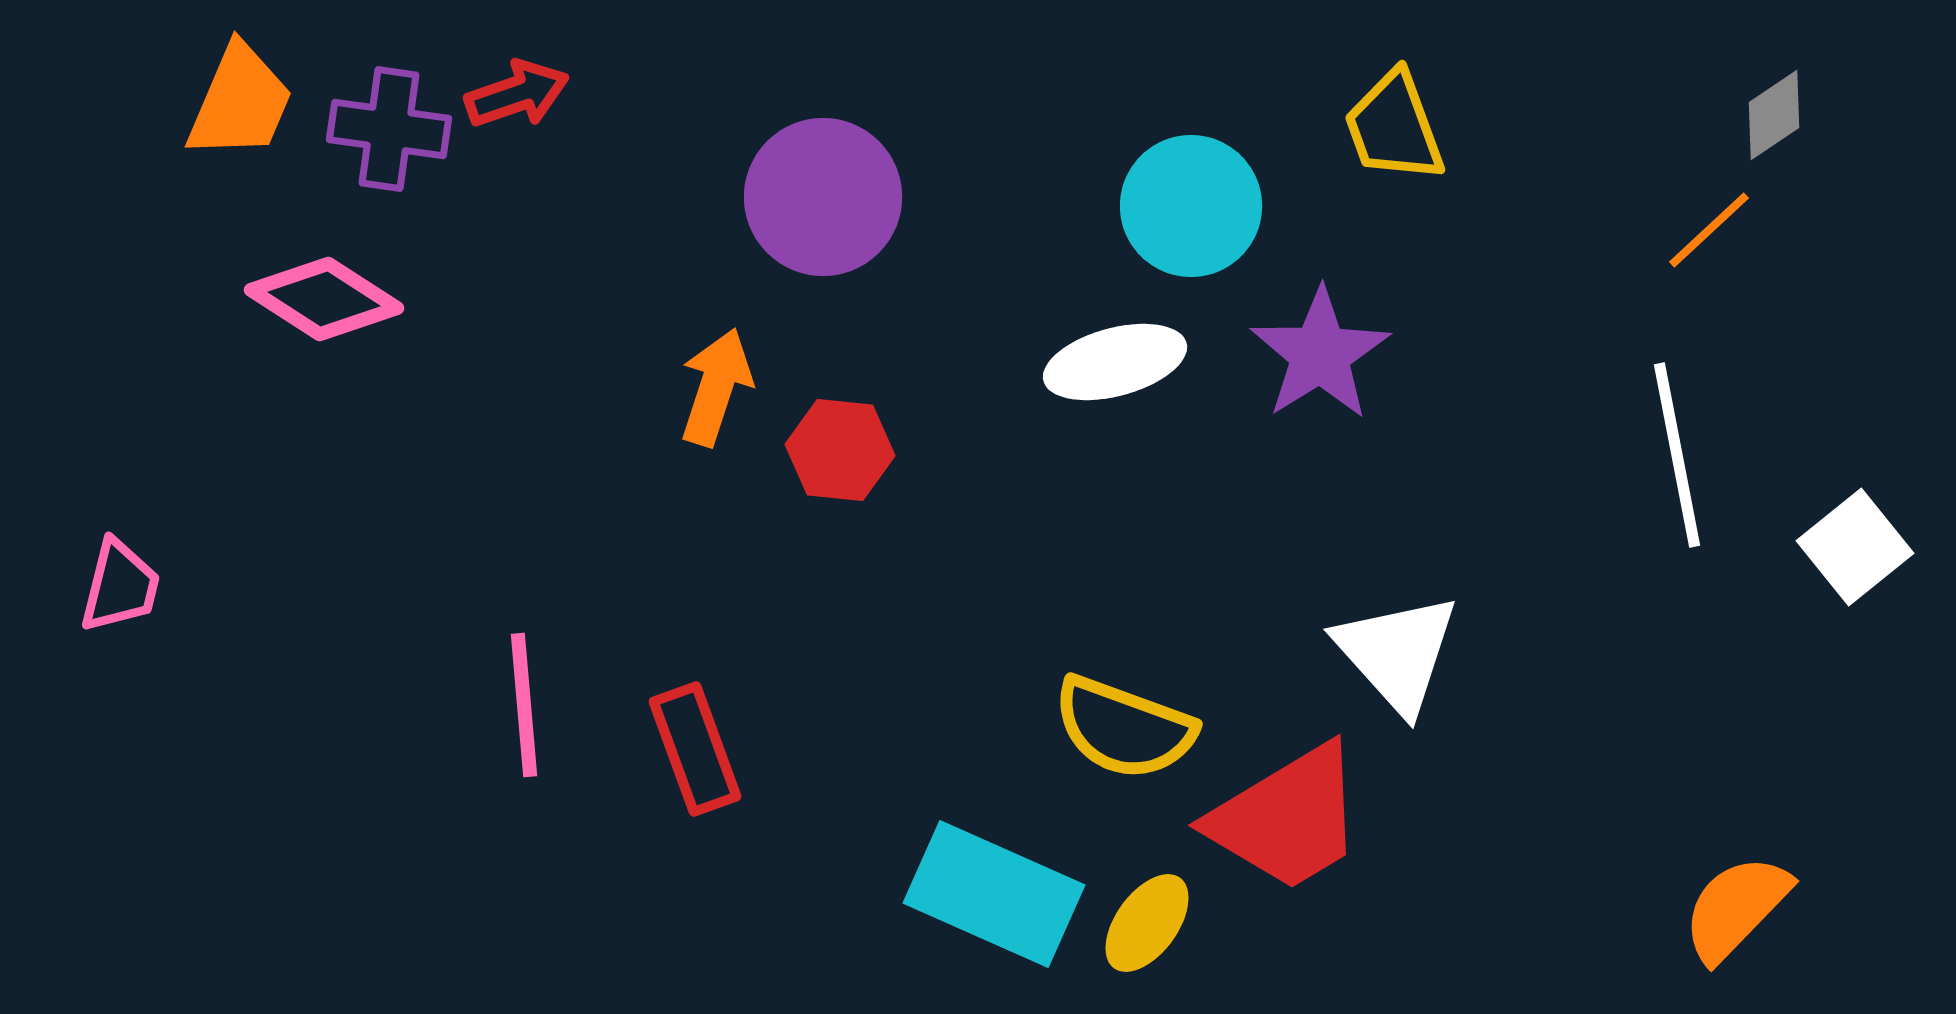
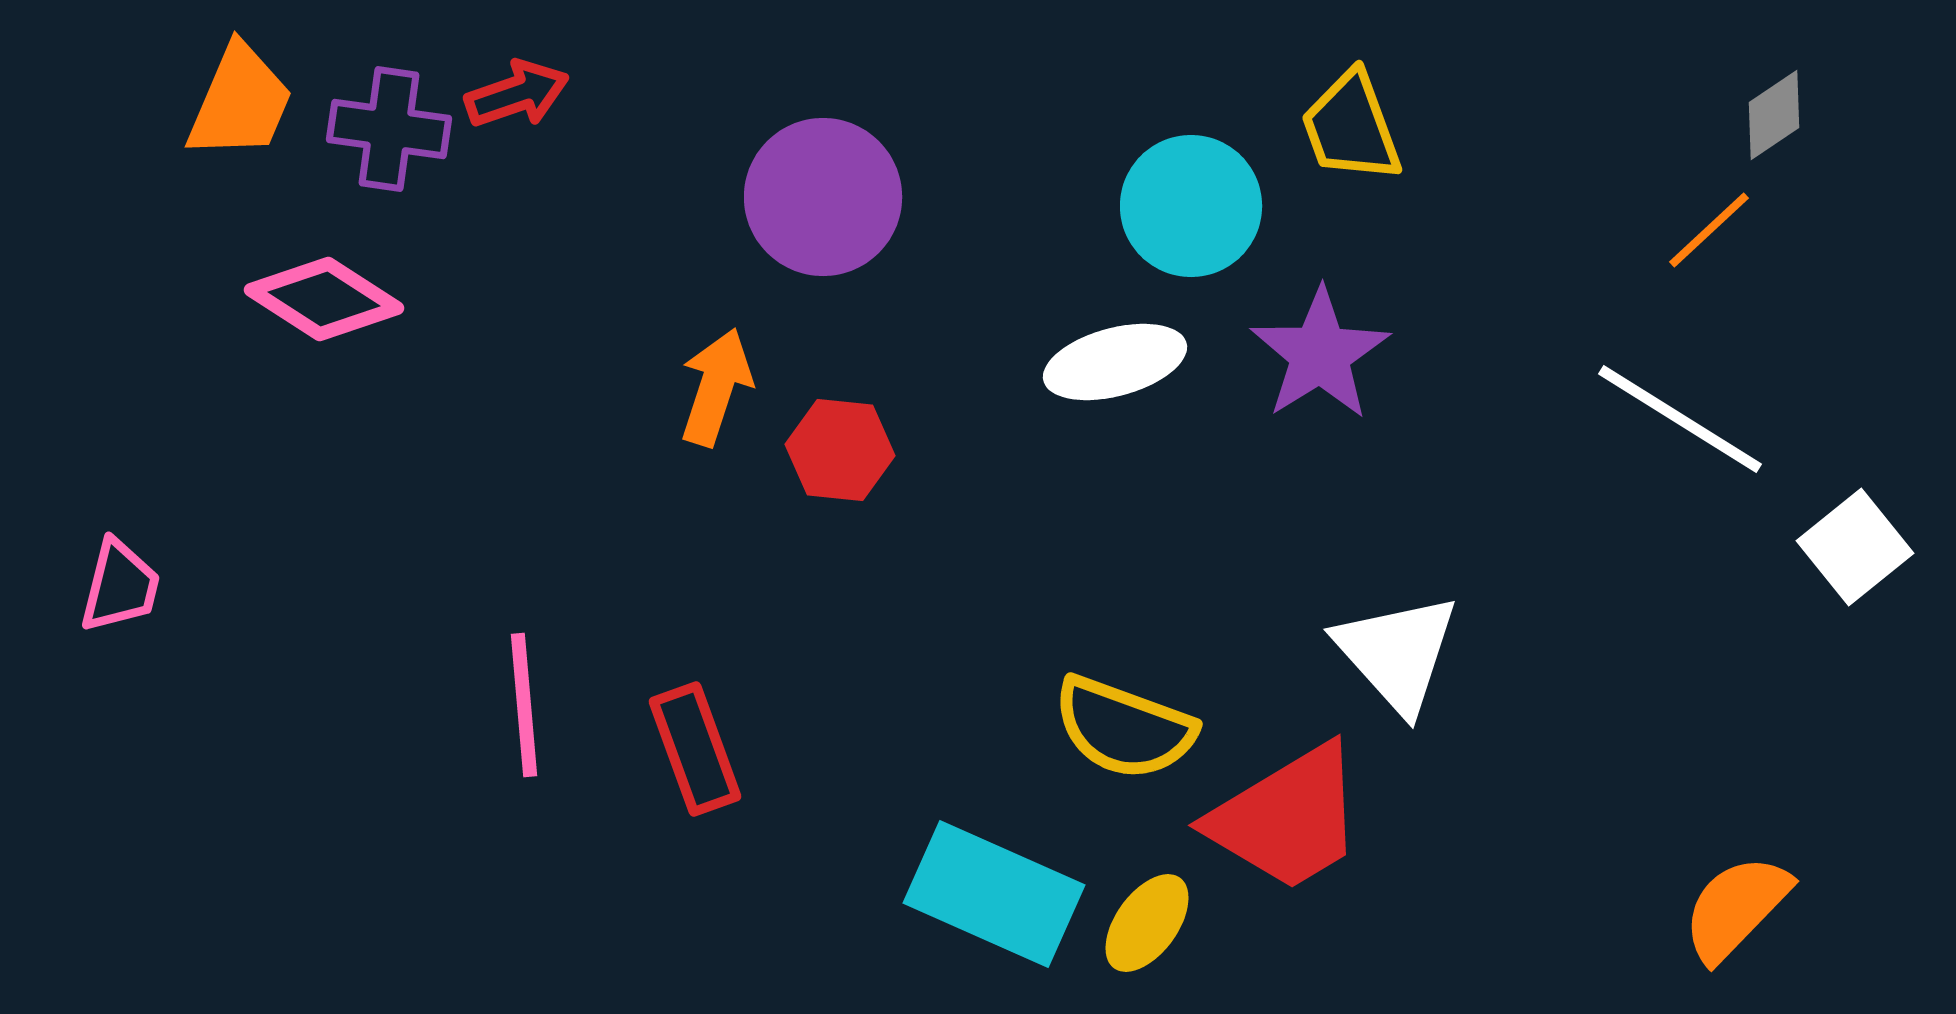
yellow trapezoid: moved 43 px left
white line: moved 3 px right, 36 px up; rotated 47 degrees counterclockwise
